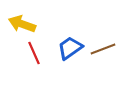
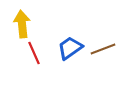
yellow arrow: rotated 64 degrees clockwise
